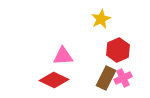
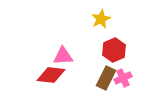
red hexagon: moved 4 px left
red diamond: moved 3 px left, 5 px up; rotated 20 degrees counterclockwise
